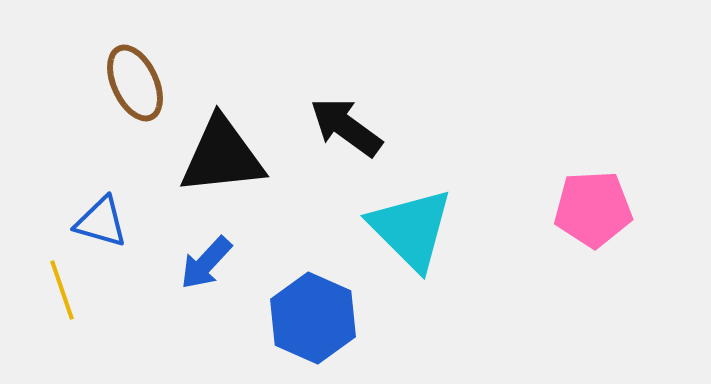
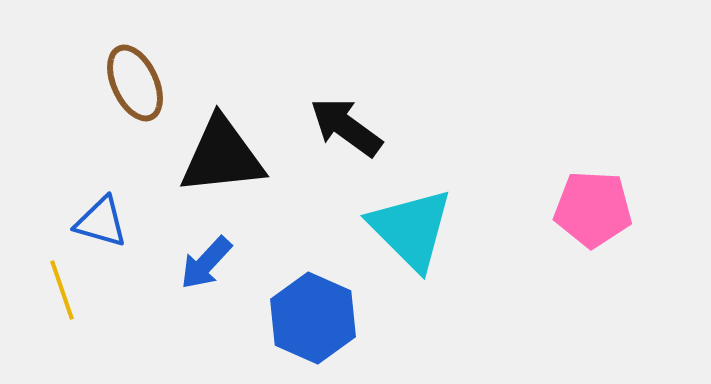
pink pentagon: rotated 6 degrees clockwise
